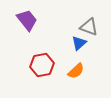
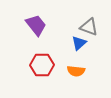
purple trapezoid: moved 9 px right, 5 px down
red hexagon: rotated 10 degrees clockwise
orange semicircle: rotated 48 degrees clockwise
